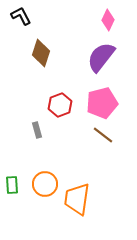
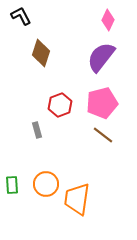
orange circle: moved 1 px right
